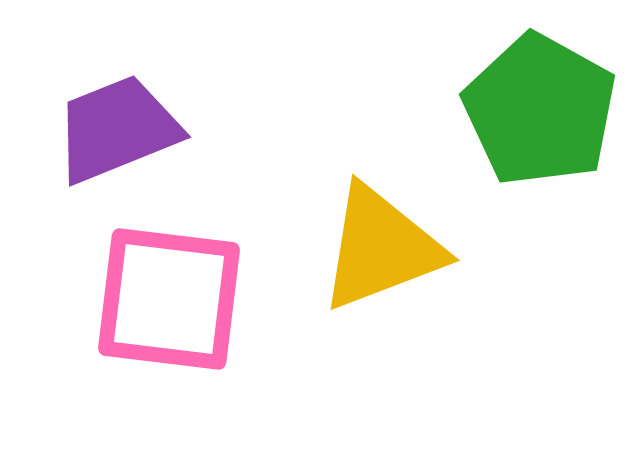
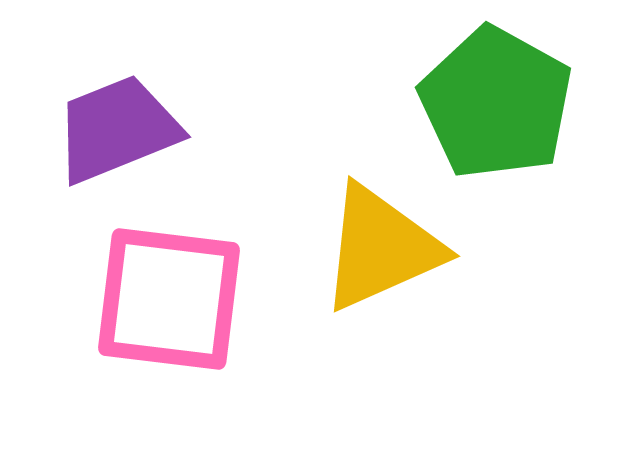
green pentagon: moved 44 px left, 7 px up
yellow triangle: rotated 3 degrees counterclockwise
